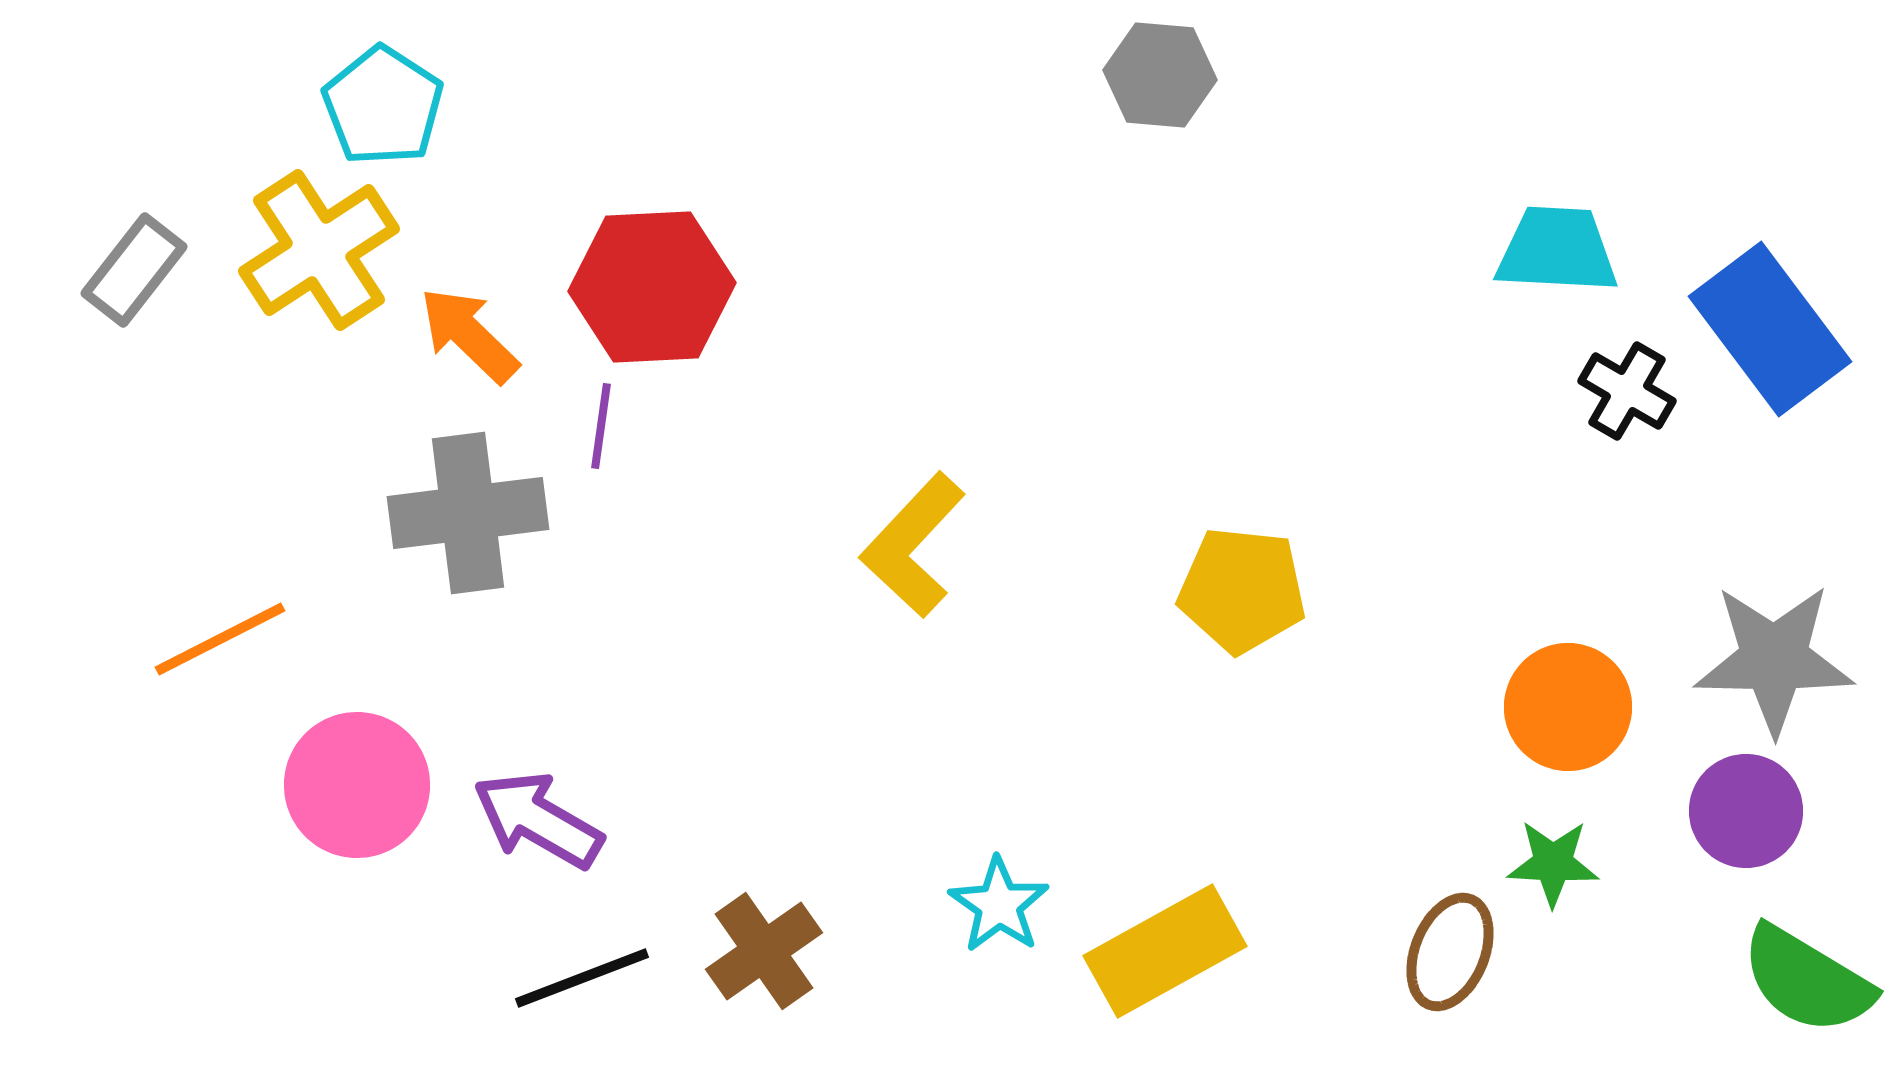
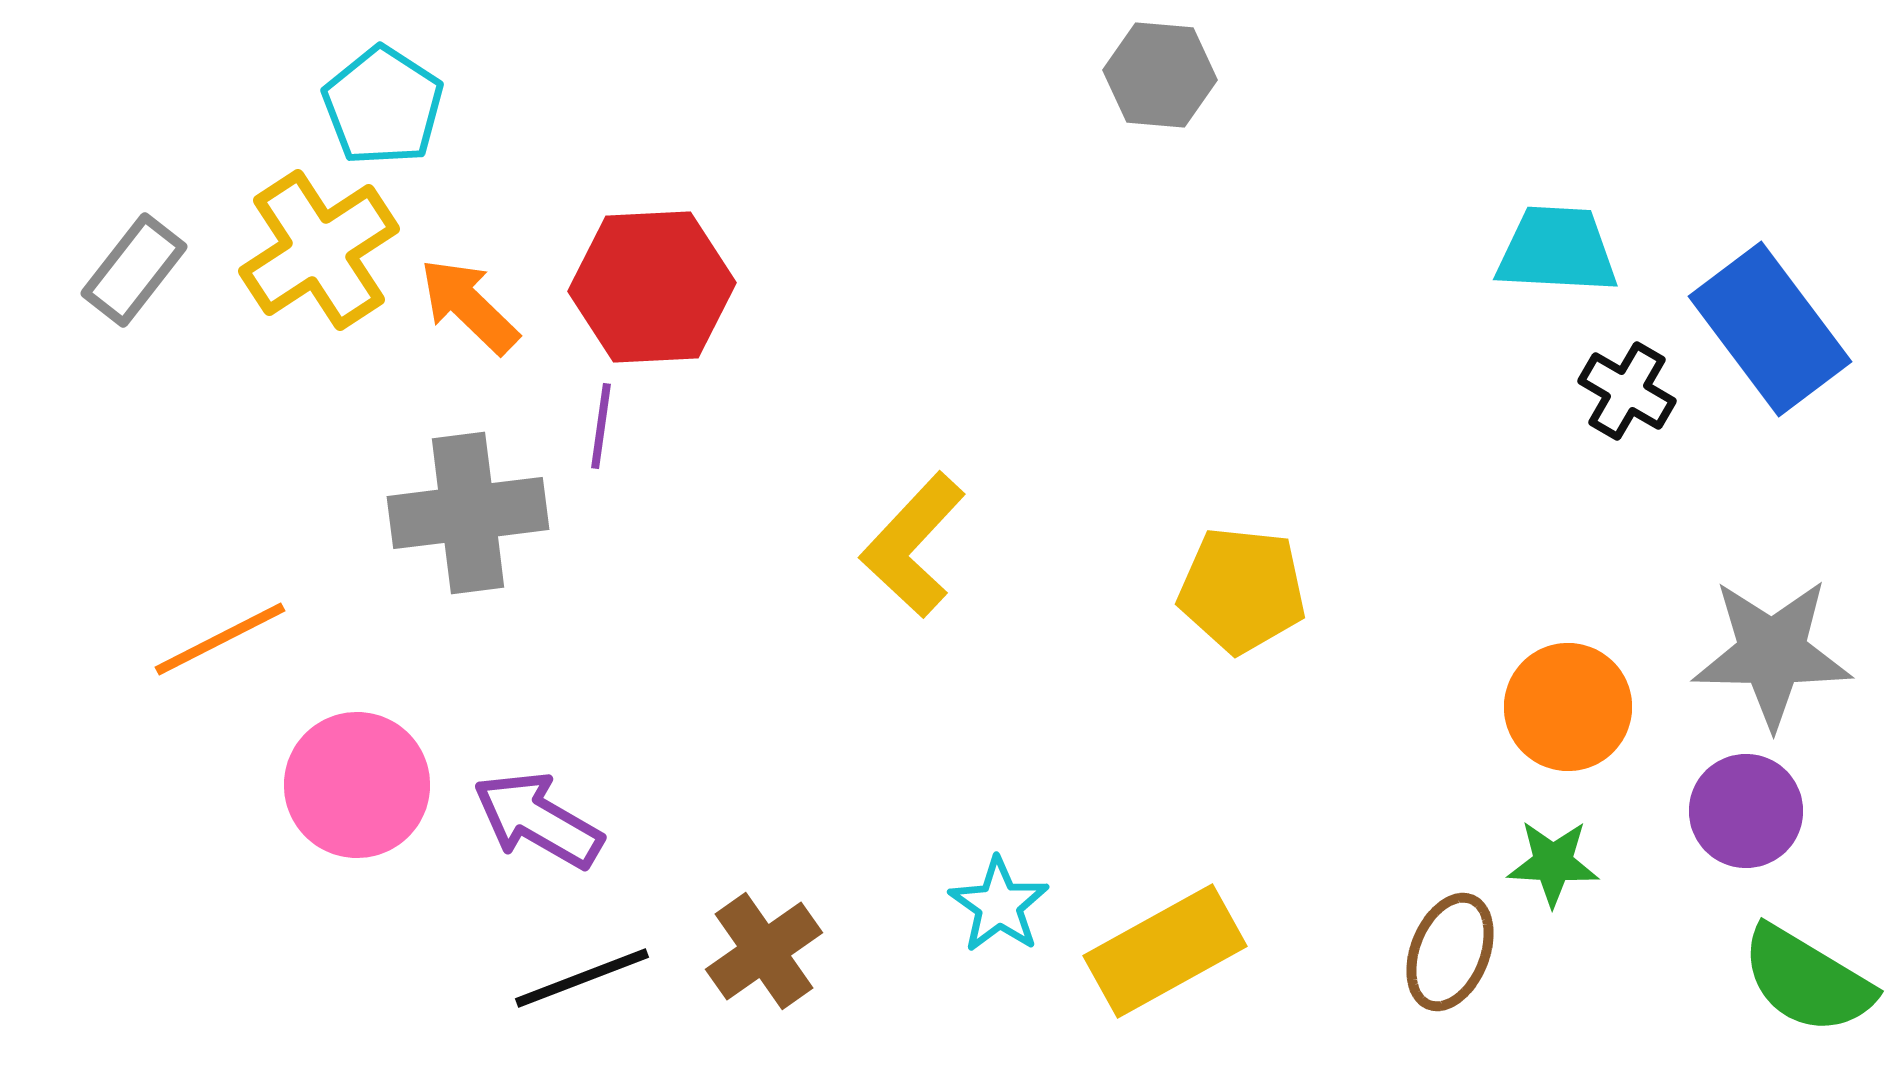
orange arrow: moved 29 px up
gray star: moved 2 px left, 6 px up
